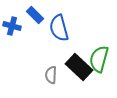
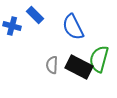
blue semicircle: moved 14 px right, 1 px up; rotated 12 degrees counterclockwise
black rectangle: rotated 16 degrees counterclockwise
gray semicircle: moved 1 px right, 10 px up
